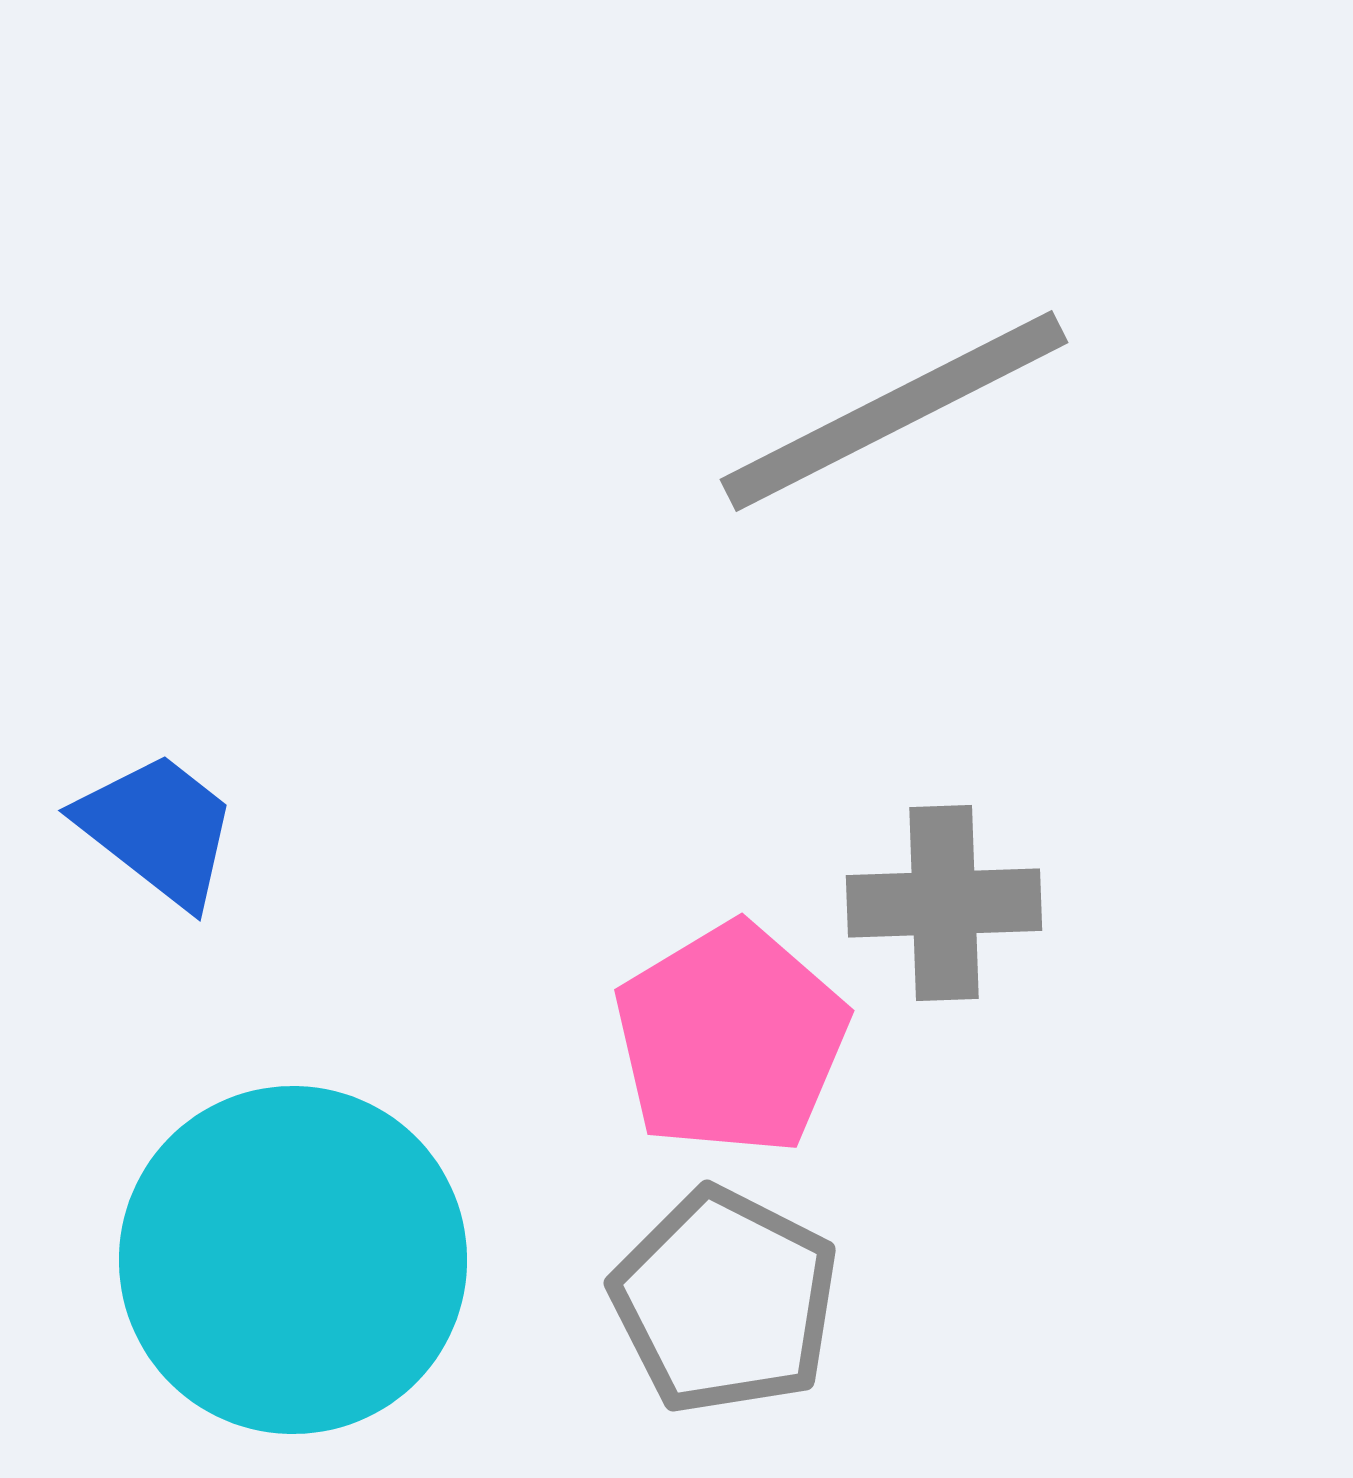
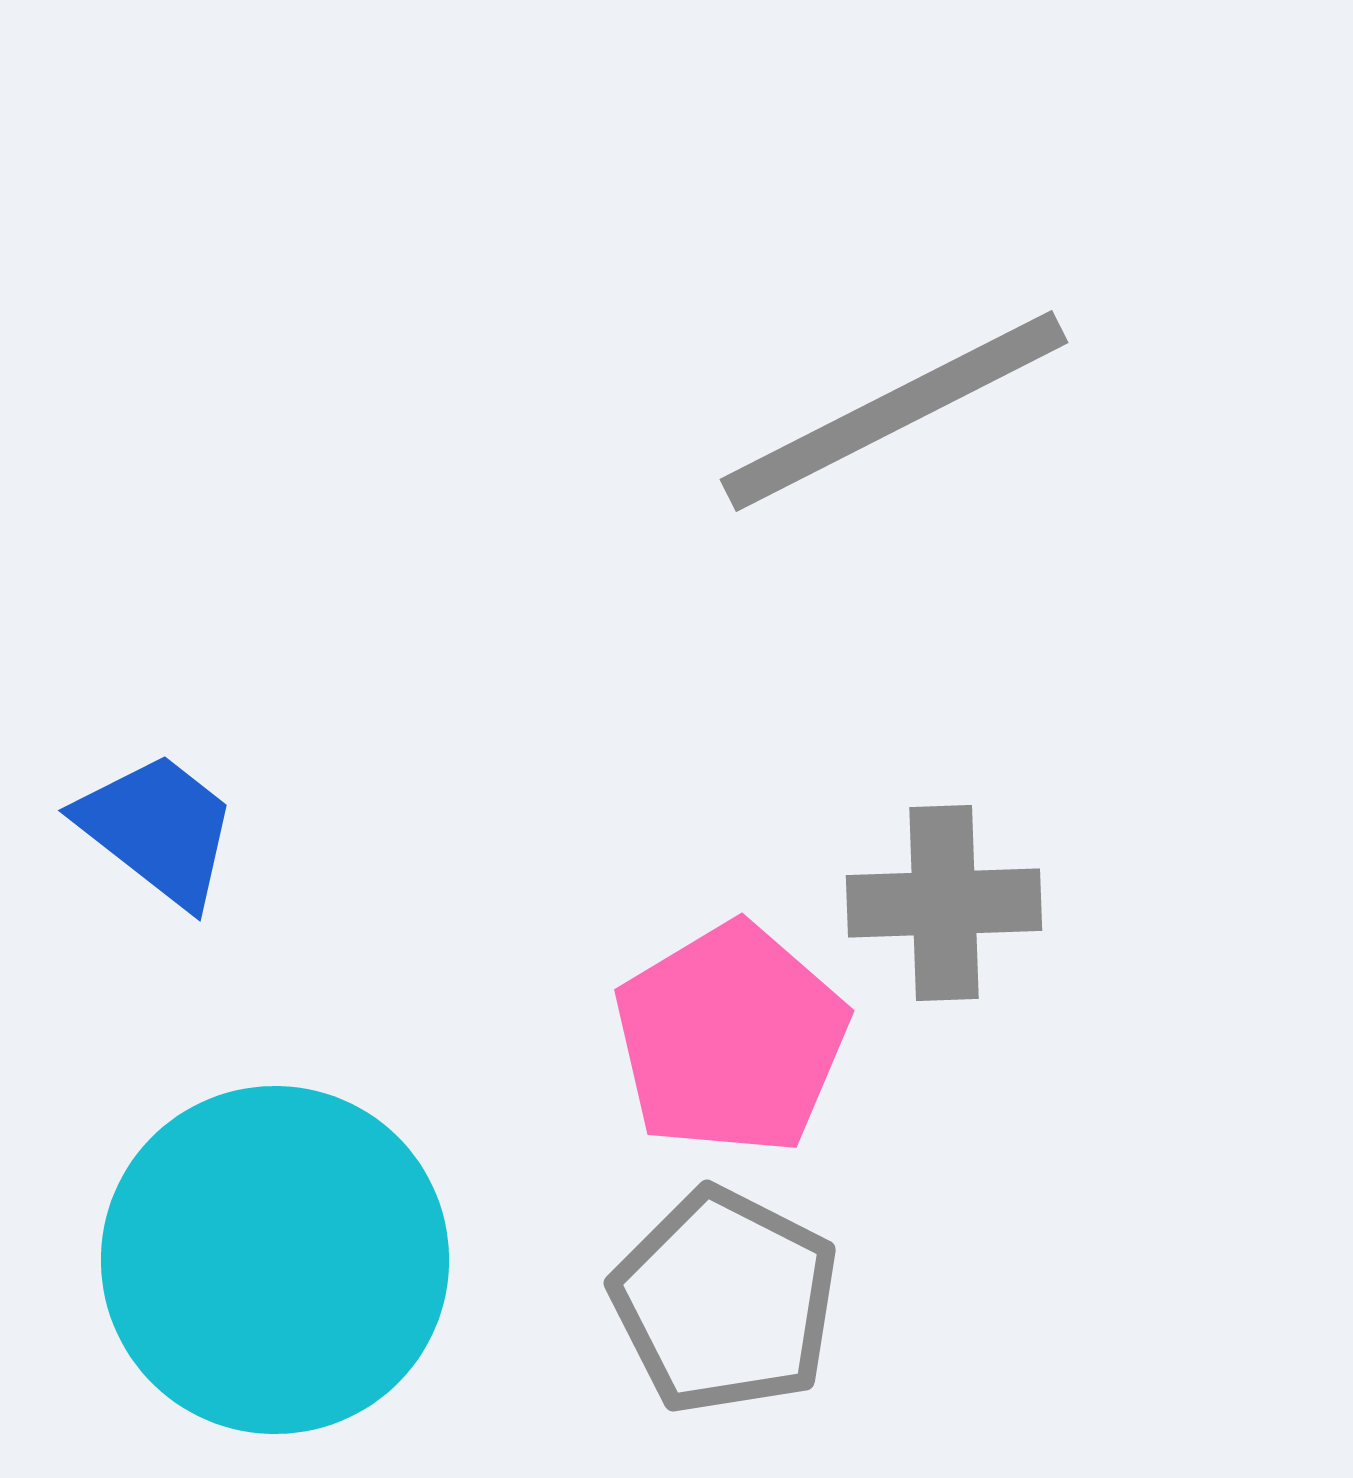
cyan circle: moved 18 px left
